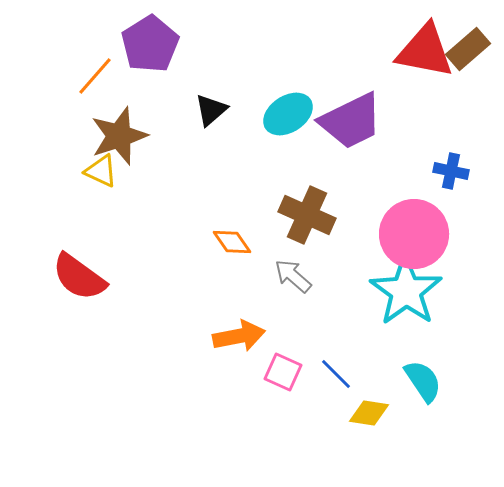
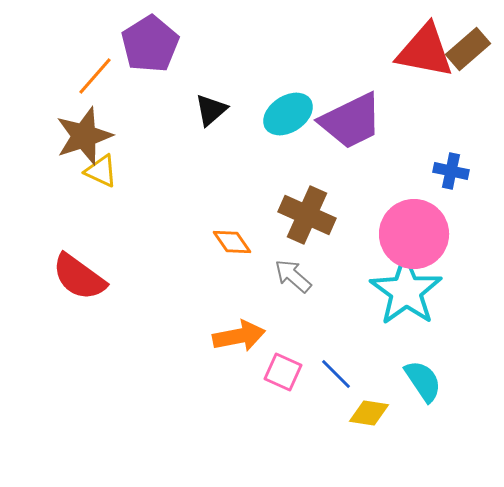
brown star: moved 35 px left
